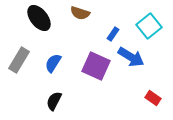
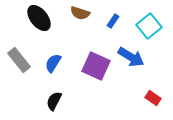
blue rectangle: moved 13 px up
gray rectangle: rotated 70 degrees counterclockwise
